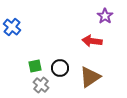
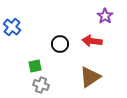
black circle: moved 24 px up
gray cross: rotated 21 degrees counterclockwise
